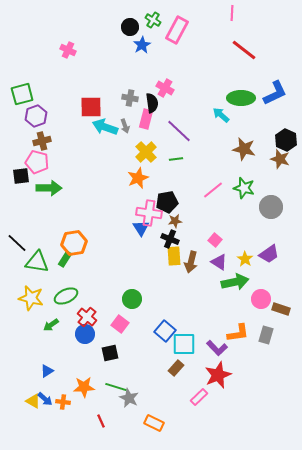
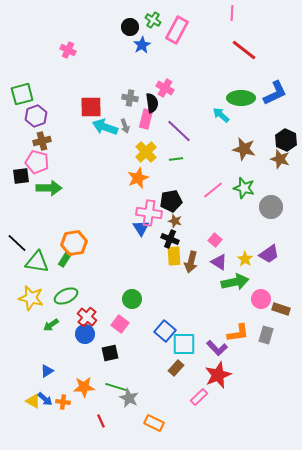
black pentagon at (167, 202): moved 4 px right, 1 px up
brown star at (175, 221): rotated 24 degrees clockwise
